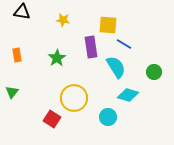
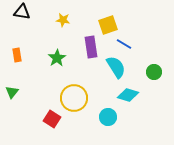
yellow square: rotated 24 degrees counterclockwise
